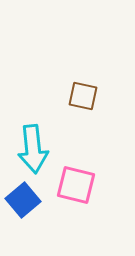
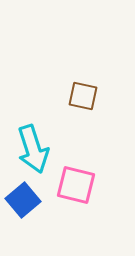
cyan arrow: rotated 12 degrees counterclockwise
